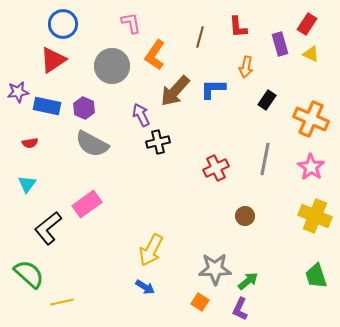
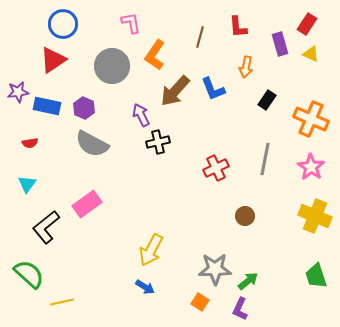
blue L-shape: rotated 112 degrees counterclockwise
black L-shape: moved 2 px left, 1 px up
